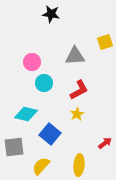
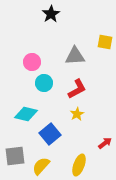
black star: rotated 30 degrees clockwise
yellow square: rotated 28 degrees clockwise
red L-shape: moved 2 px left, 1 px up
blue square: rotated 10 degrees clockwise
gray square: moved 1 px right, 9 px down
yellow ellipse: rotated 15 degrees clockwise
